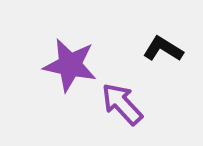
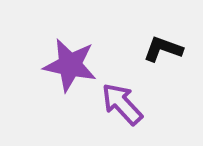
black L-shape: rotated 12 degrees counterclockwise
